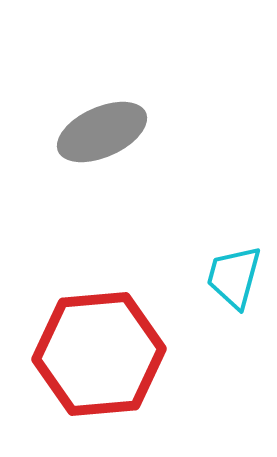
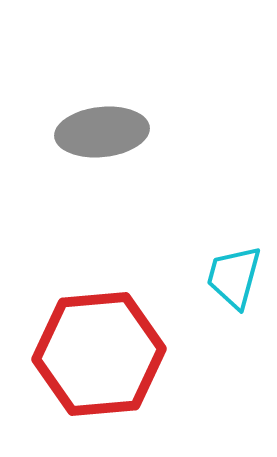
gray ellipse: rotated 18 degrees clockwise
